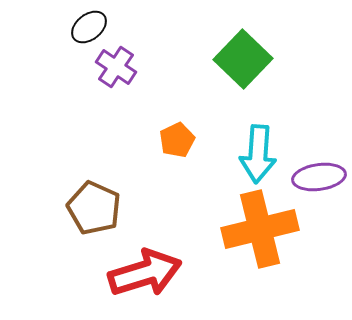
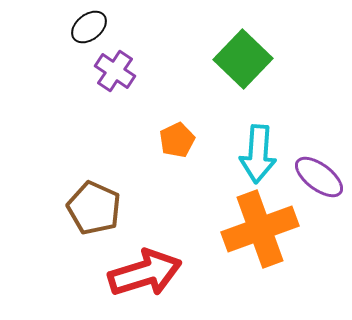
purple cross: moved 1 px left, 4 px down
purple ellipse: rotated 45 degrees clockwise
orange cross: rotated 6 degrees counterclockwise
